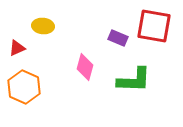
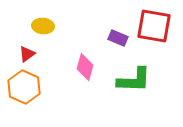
red triangle: moved 10 px right, 6 px down; rotated 12 degrees counterclockwise
